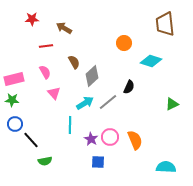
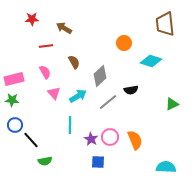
gray diamond: moved 8 px right
black semicircle: moved 2 px right, 3 px down; rotated 56 degrees clockwise
cyan arrow: moved 7 px left, 7 px up
blue circle: moved 1 px down
